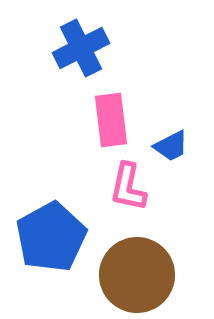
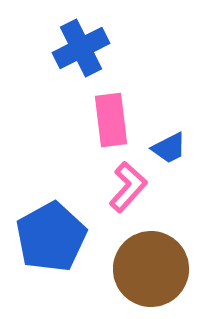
blue trapezoid: moved 2 px left, 2 px down
pink L-shape: rotated 150 degrees counterclockwise
brown circle: moved 14 px right, 6 px up
